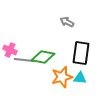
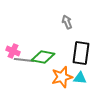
gray arrow: rotated 40 degrees clockwise
pink cross: moved 3 px right, 1 px down
